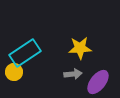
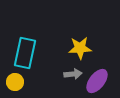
cyan rectangle: rotated 44 degrees counterclockwise
yellow circle: moved 1 px right, 10 px down
purple ellipse: moved 1 px left, 1 px up
